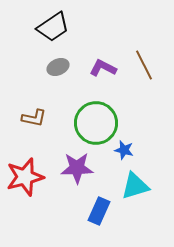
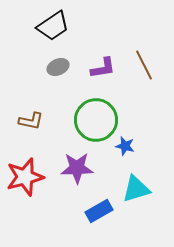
black trapezoid: moved 1 px up
purple L-shape: rotated 144 degrees clockwise
brown L-shape: moved 3 px left, 3 px down
green circle: moved 3 px up
blue star: moved 1 px right, 4 px up
cyan triangle: moved 1 px right, 3 px down
blue rectangle: rotated 36 degrees clockwise
